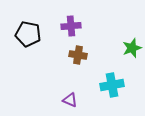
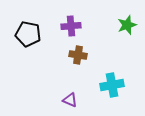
green star: moved 5 px left, 23 px up
